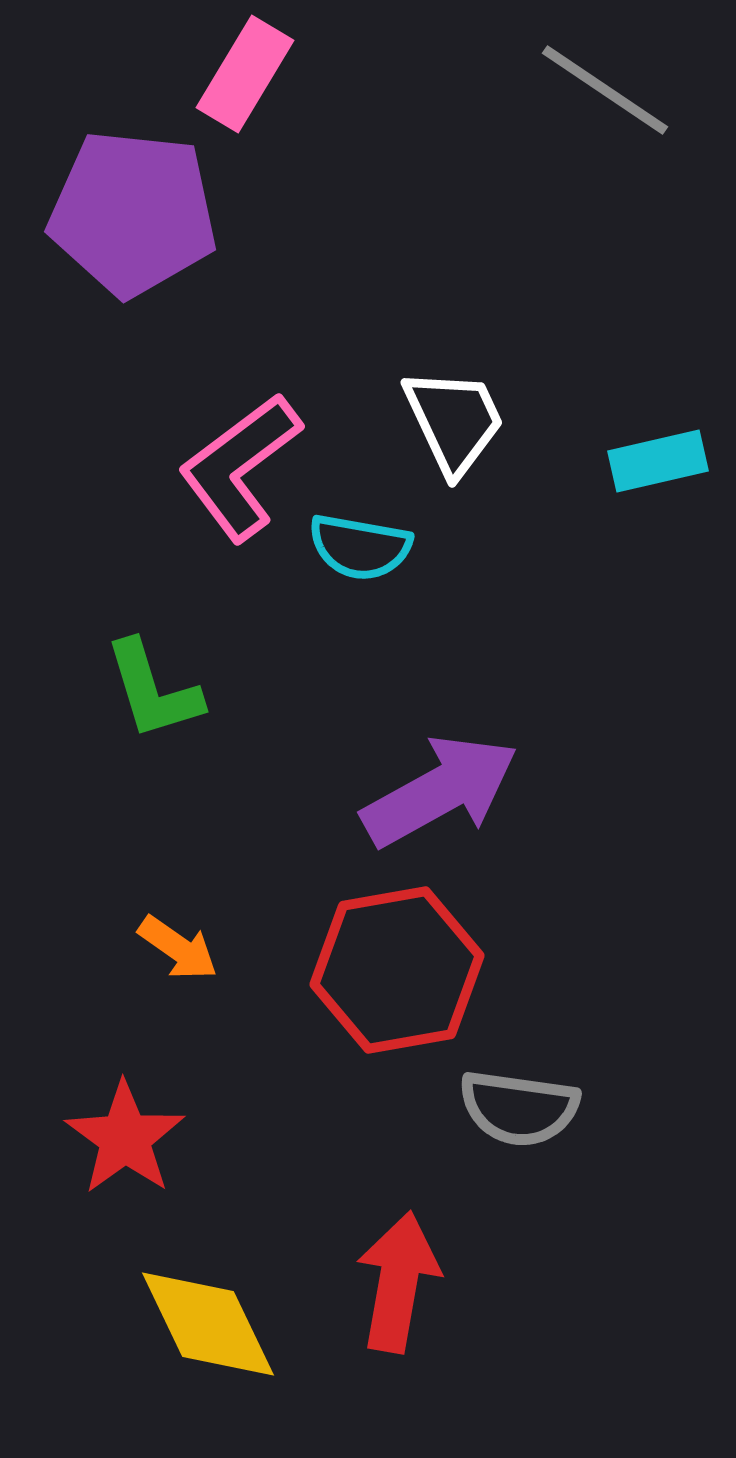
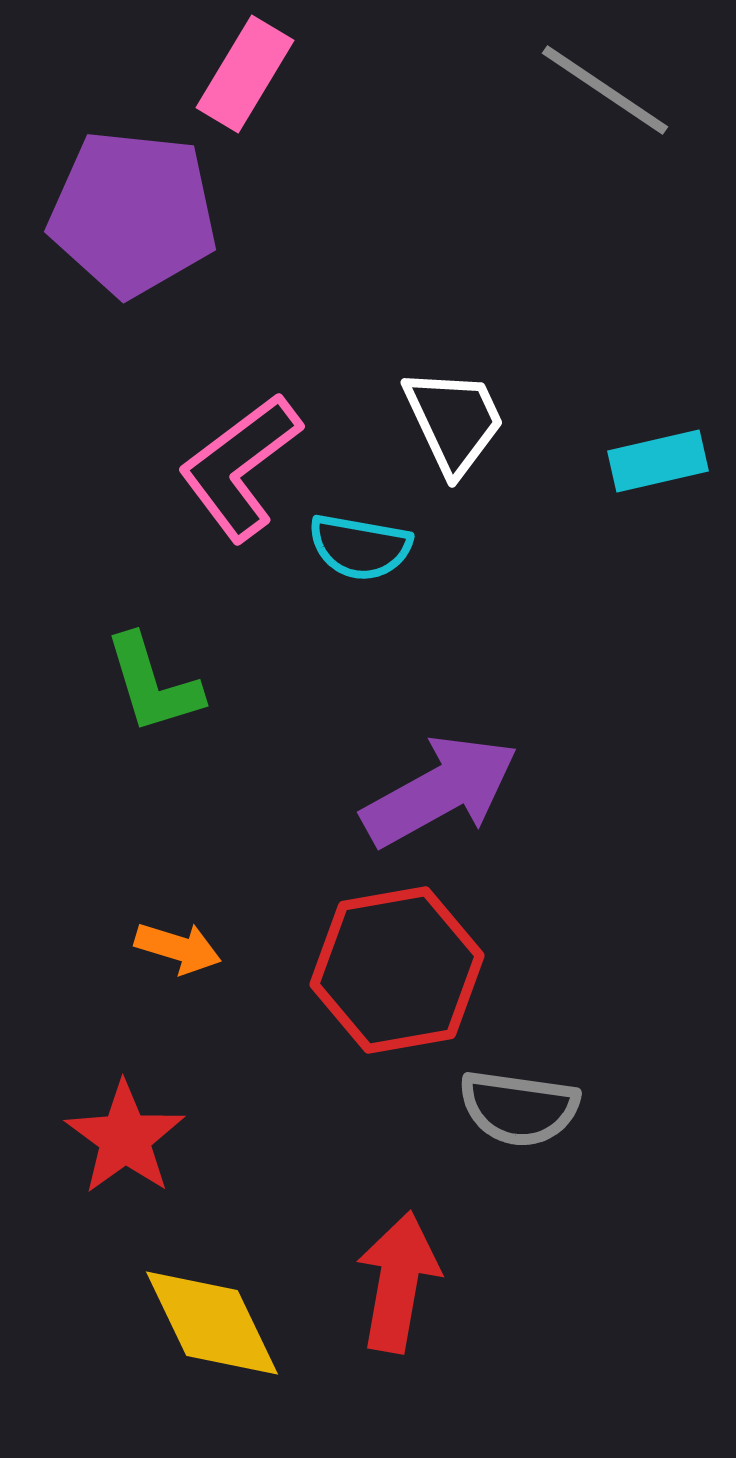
green L-shape: moved 6 px up
orange arrow: rotated 18 degrees counterclockwise
yellow diamond: moved 4 px right, 1 px up
